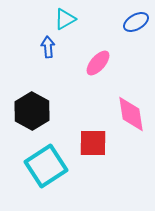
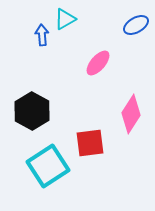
blue ellipse: moved 3 px down
blue arrow: moved 6 px left, 12 px up
pink diamond: rotated 42 degrees clockwise
red square: moved 3 px left; rotated 8 degrees counterclockwise
cyan square: moved 2 px right
